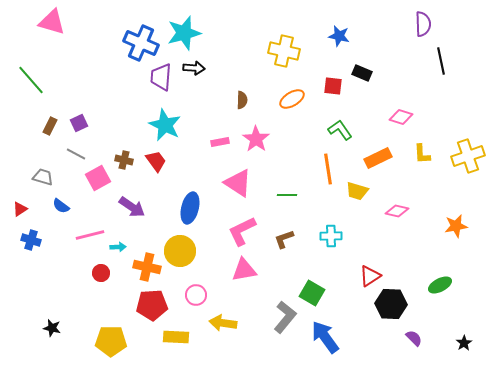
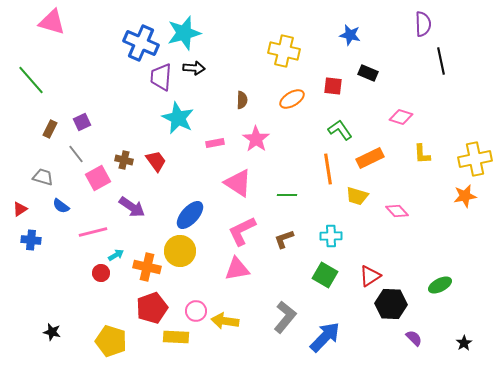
blue star at (339, 36): moved 11 px right, 1 px up
black rectangle at (362, 73): moved 6 px right
purple square at (79, 123): moved 3 px right, 1 px up
cyan star at (165, 125): moved 13 px right, 7 px up
brown rectangle at (50, 126): moved 3 px down
pink rectangle at (220, 142): moved 5 px left, 1 px down
gray line at (76, 154): rotated 24 degrees clockwise
yellow cross at (468, 156): moved 7 px right, 3 px down; rotated 8 degrees clockwise
orange rectangle at (378, 158): moved 8 px left
yellow trapezoid at (357, 191): moved 5 px down
blue ellipse at (190, 208): moved 7 px down; rotated 28 degrees clockwise
pink diamond at (397, 211): rotated 35 degrees clockwise
orange star at (456, 226): moved 9 px right, 30 px up
pink line at (90, 235): moved 3 px right, 3 px up
blue cross at (31, 240): rotated 12 degrees counterclockwise
cyan arrow at (118, 247): moved 2 px left, 8 px down; rotated 28 degrees counterclockwise
pink triangle at (244, 270): moved 7 px left, 1 px up
green square at (312, 293): moved 13 px right, 18 px up
pink circle at (196, 295): moved 16 px down
red pentagon at (152, 305): moved 3 px down; rotated 16 degrees counterclockwise
yellow arrow at (223, 323): moved 2 px right, 2 px up
black star at (52, 328): moved 4 px down
blue arrow at (325, 337): rotated 80 degrees clockwise
yellow pentagon at (111, 341): rotated 16 degrees clockwise
